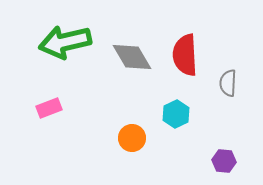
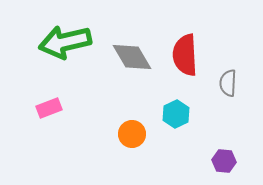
orange circle: moved 4 px up
